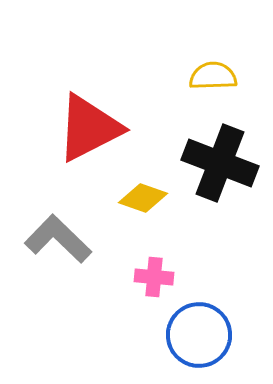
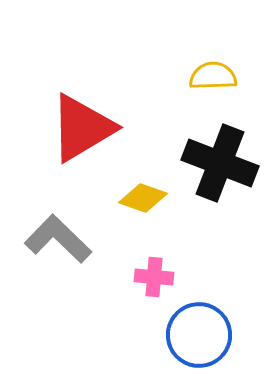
red triangle: moved 7 px left; rotated 4 degrees counterclockwise
